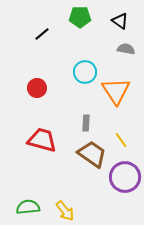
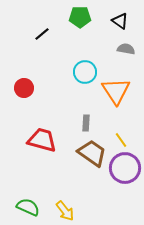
red circle: moved 13 px left
brown trapezoid: moved 1 px up
purple circle: moved 9 px up
green semicircle: rotated 30 degrees clockwise
